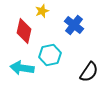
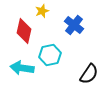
black semicircle: moved 2 px down
